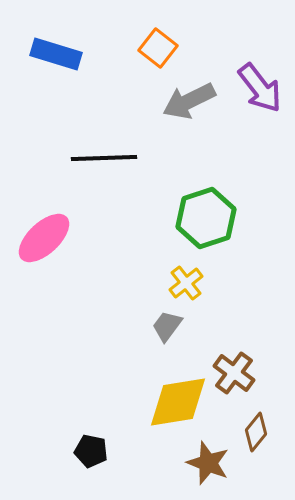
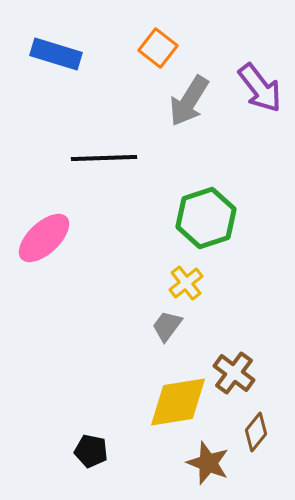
gray arrow: rotated 32 degrees counterclockwise
